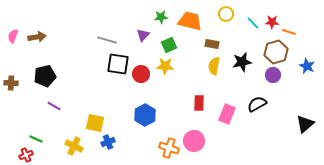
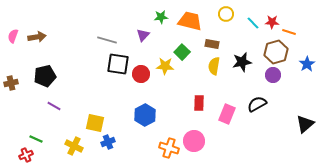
green square: moved 13 px right, 7 px down; rotated 21 degrees counterclockwise
blue star: moved 2 px up; rotated 14 degrees clockwise
brown cross: rotated 16 degrees counterclockwise
